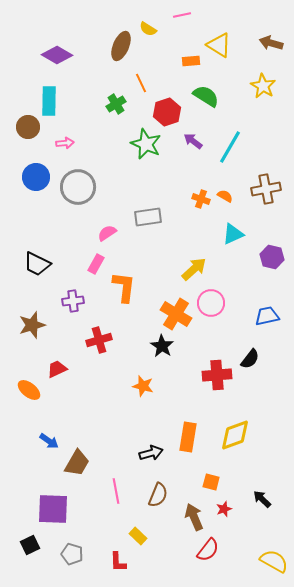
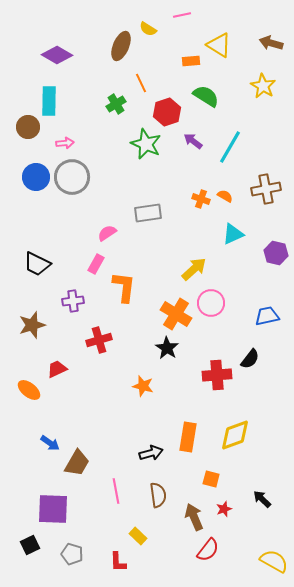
gray circle at (78, 187): moved 6 px left, 10 px up
gray rectangle at (148, 217): moved 4 px up
purple hexagon at (272, 257): moved 4 px right, 4 px up
black star at (162, 346): moved 5 px right, 2 px down
blue arrow at (49, 441): moved 1 px right, 2 px down
orange square at (211, 482): moved 3 px up
brown semicircle at (158, 495): rotated 30 degrees counterclockwise
